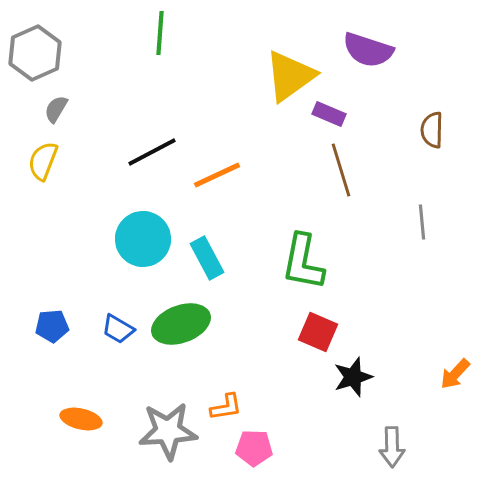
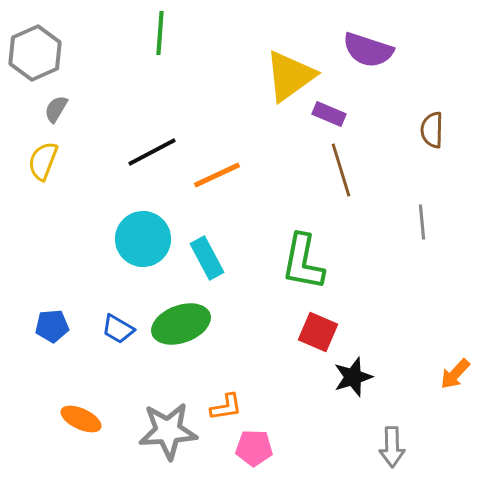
orange ellipse: rotated 12 degrees clockwise
